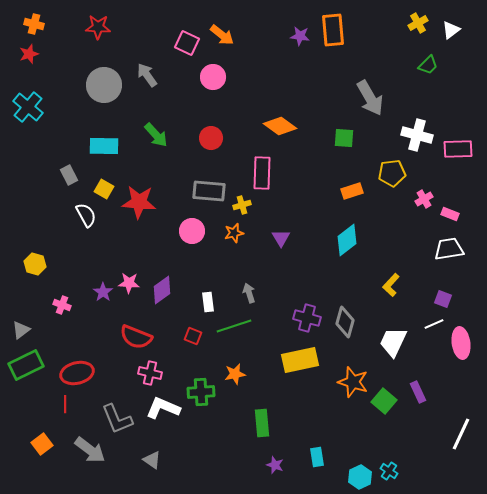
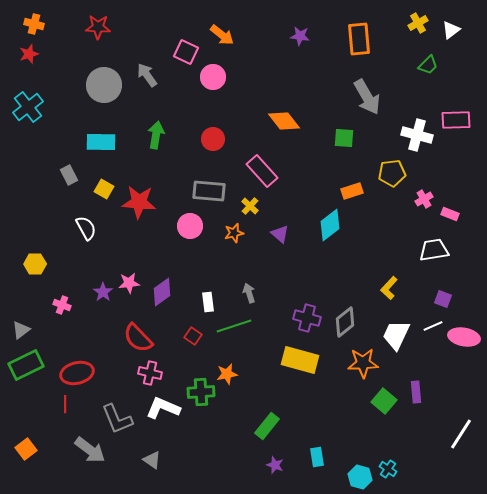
orange rectangle at (333, 30): moved 26 px right, 9 px down
pink square at (187, 43): moved 1 px left, 9 px down
gray arrow at (370, 98): moved 3 px left, 1 px up
cyan cross at (28, 107): rotated 12 degrees clockwise
orange diamond at (280, 126): moved 4 px right, 5 px up; rotated 16 degrees clockwise
green arrow at (156, 135): rotated 128 degrees counterclockwise
red circle at (211, 138): moved 2 px right, 1 px down
cyan rectangle at (104, 146): moved 3 px left, 4 px up
pink rectangle at (458, 149): moved 2 px left, 29 px up
pink rectangle at (262, 173): moved 2 px up; rotated 44 degrees counterclockwise
yellow cross at (242, 205): moved 8 px right, 1 px down; rotated 30 degrees counterclockwise
white semicircle at (86, 215): moved 13 px down
pink circle at (192, 231): moved 2 px left, 5 px up
purple triangle at (281, 238): moved 1 px left, 4 px up; rotated 18 degrees counterclockwise
cyan diamond at (347, 240): moved 17 px left, 15 px up
white trapezoid at (449, 249): moved 15 px left, 1 px down
yellow hexagon at (35, 264): rotated 15 degrees counterclockwise
pink star at (129, 283): rotated 10 degrees counterclockwise
yellow L-shape at (391, 285): moved 2 px left, 3 px down
purple diamond at (162, 290): moved 2 px down
gray diamond at (345, 322): rotated 36 degrees clockwise
white line at (434, 324): moved 1 px left, 2 px down
red square at (193, 336): rotated 12 degrees clockwise
red semicircle at (136, 337): moved 2 px right, 1 px down; rotated 24 degrees clockwise
white trapezoid at (393, 342): moved 3 px right, 7 px up
pink ellipse at (461, 343): moved 3 px right, 6 px up; rotated 72 degrees counterclockwise
yellow rectangle at (300, 360): rotated 27 degrees clockwise
orange star at (235, 374): moved 8 px left
orange star at (353, 382): moved 10 px right, 19 px up; rotated 20 degrees counterclockwise
purple rectangle at (418, 392): moved 2 px left; rotated 20 degrees clockwise
green rectangle at (262, 423): moved 5 px right, 3 px down; rotated 44 degrees clockwise
white line at (461, 434): rotated 8 degrees clockwise
orange square at (42, 444): moved 16 px left, 5 px down
cyan cross at (389, 471): moved 1 px left, 2 px up
cyan hexagon at (360, 477): rotated 20 degrees counterclockwise
